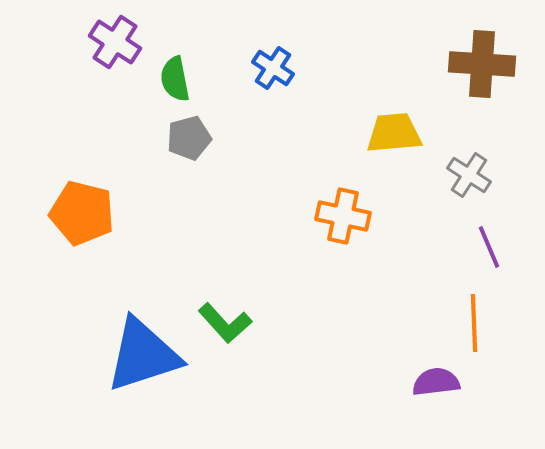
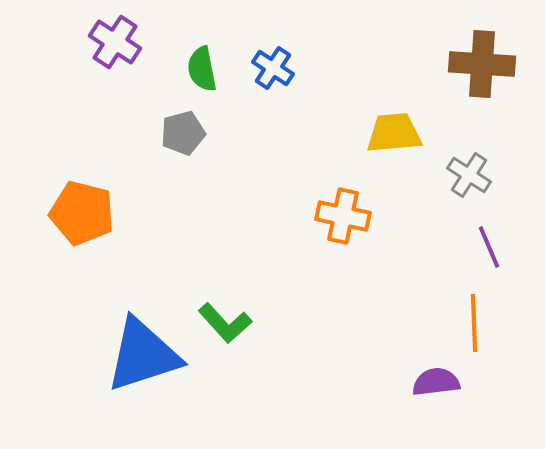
green semicircle: moved 27 px right, 10 px up
gray pentagon: moved 6 px left, 5 px up
